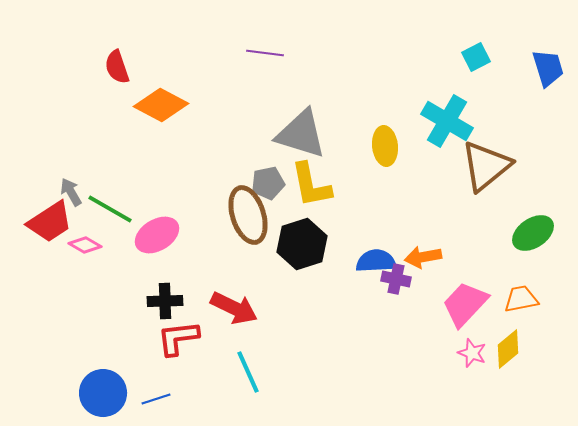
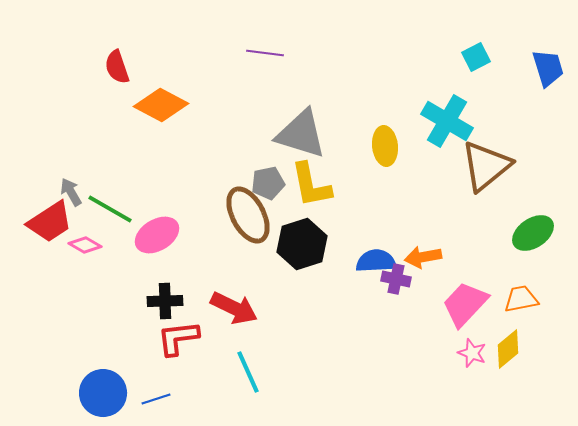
brown ellipse: rotated 10 degrees counterclockwise
